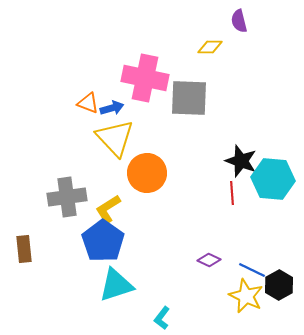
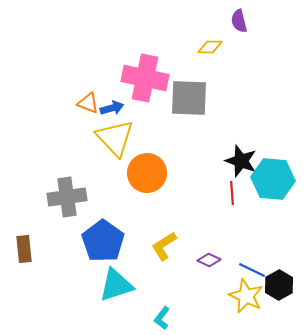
yellow L-shape: moved 56 px right, 37 px down
